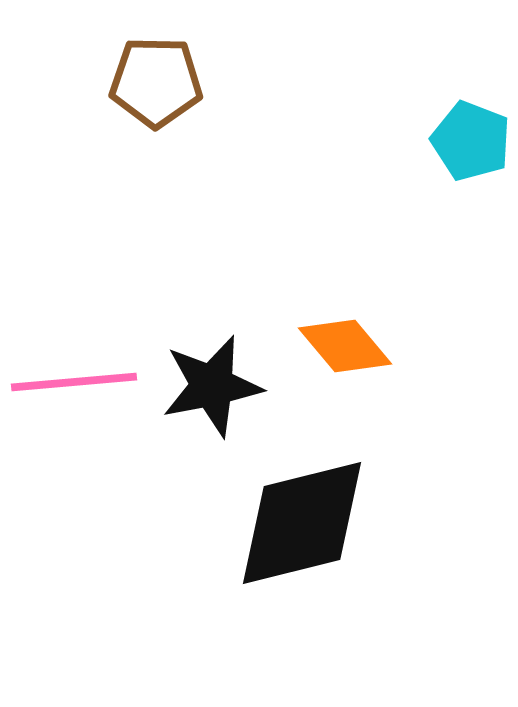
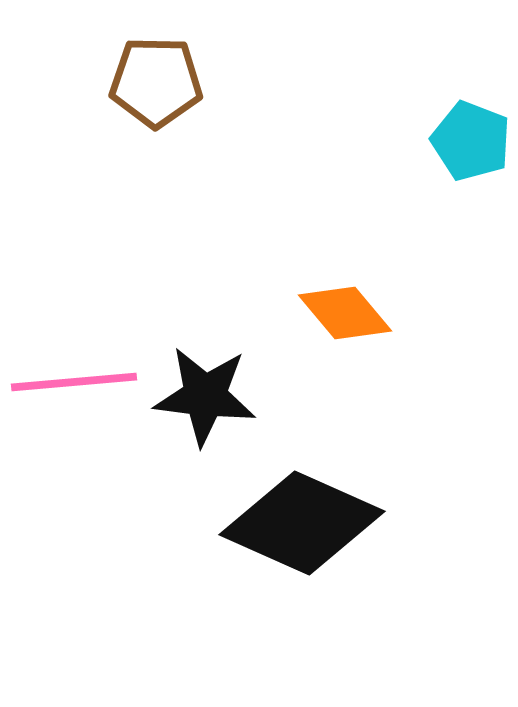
orange diamond: moved 33 px up
black star: moved 7 px left, 10 px down; rotated 18 degrees clockwise
black diamond: rotated 38 degrees clockwise
